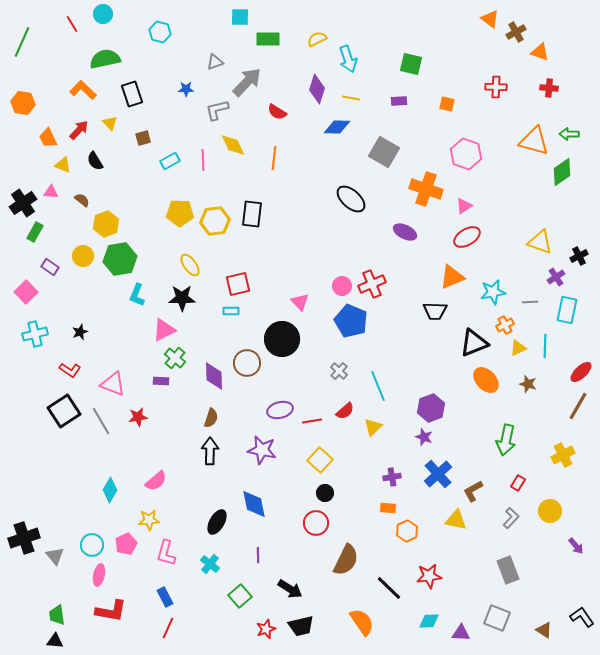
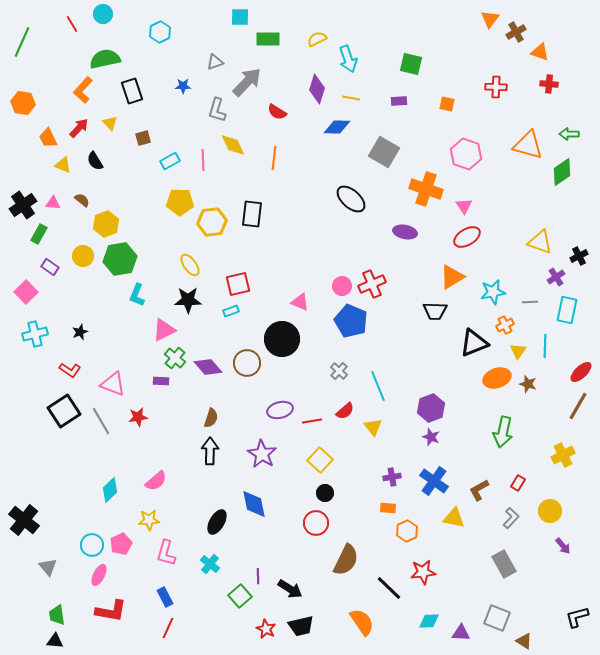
orange triangle at (490, 19): rotated 30 degrees clockwise
cyan hexagon at (160, 32): rotated 20 degrees clockwise
red cross at (549, 88): moved 4 px up
blue star at (186, 89): moved 3 px left, 3 px up
orange L-shape at (83, 90): rotated 92 degrees counterclockwise
black rectangle at (132, 94): moved 3 px up
gray L-shape at (217, 110): rotated 60 degrees counterclockwise
red arrow at (79, 130): moved 2 px up
orange triangle at (534, 141): moved 6 px left, 4 px down
pink triangle at (51, 192): moved 2 px right, 11 px down
black cross at (23, 203): moved 2 px down
pink triangle at (464, 206): rotated 30 degrees counterclockwise
yellow pentagon at (180, 213): moved 11 px up
yellow hexagon at (215, 221): moved 3 px left, 1 px down
green rectangle at (35, 232): moved 4 px right, 2 px down
purple ellipse at (405, 232): rotated 15 degrees counterclockwise
orange triangle at (452, 277): rotated 8 degrees counterclockwise
black star at (182, 298): moved 6 px right, 2 px down
pink triangle at (300, 302): rotated 24 degrees counterclockwise
cyan rectangle at (231, 311): rotated 21 degrees counterclockwise
yellow triangle at (518, 348): moved 3 px down; rotated 30 degrees counterclockwise
purple diamond at (214, 376): moved 6 px left, 9 px up; rotated 40 degrees counterclockwise
orange ellipse at (486, 380): moved 11 px right, 2 px up; rotated 64 degrees counterclockwise
yellow triangle at (373, 427): rotated 24 degrees counterclockwise
purple star at (424, 437): moved 7 px right
green arrow at (506, 440): moved 3 px left, 8 px up
purple star at (262, 450): moved 4 px down; rotated 20 degrees clockwise
blue cross at (438, 474): moved 4 px left, 7 px down; rotated 12 degrees counterclockwise
cyan diamond at (110, 490): rotated 15 degrees clockwise
brown L-shape at (473, 491): moved 6 px right, 1 px up
yellow triangle at (456, 520): moved 2 px left, 2 px up
black cross at (24, 538): moved 18 px up; rotated 32 degrees counterclockwise
pink pentagon at (126, 544): moved 5 px left
purple arrow at (576, 546): moved 13 px left
purple line at (258, 555): moved 21 px down
gray triangle at (55, 556): moved 7 px left, 11 px down
gray rectangle at (508, 570): moved 4 px left, 6 px up; rotated 8 degrees counterclockwise
pink ellipse at (99, 575): rotated 15 degrees clockwise
red star at (429, 576): moved 6 px left, 4 px up
black L-shape at (582, 617): moved 5 px left; rotated 70 degrees counterclockwise
red star at (266, 629): rotated 24 degrees counterclockwise
brown triangle at (544, 630): moved 20 px left, 11 px down
